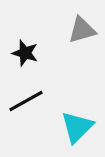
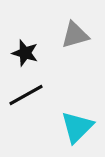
gray triangle: moved 7 px left, 5 px down
black line: moved 6 px up
